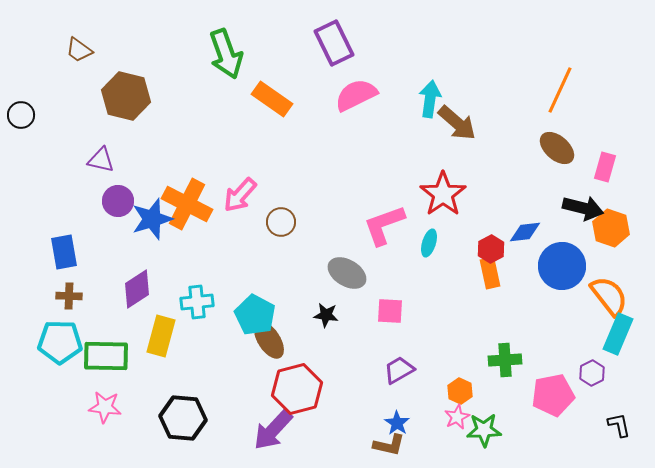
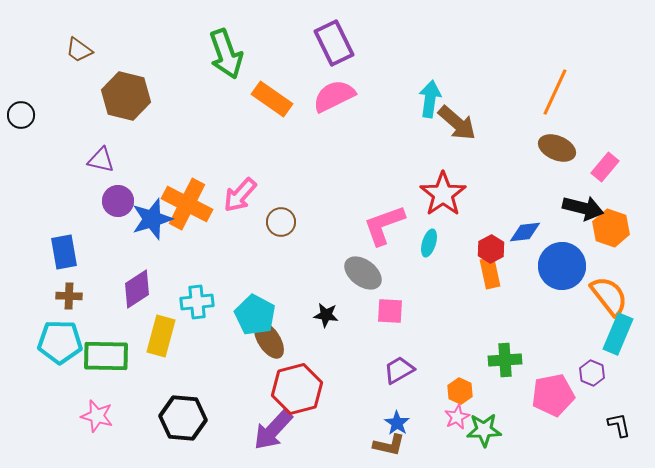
orange line at (560, 90): moved 5 px left, 2 px down
pink semicircle at (356, 95): moved 22 px left, 1 px down
brown ellipse at (557, 148): rotated 18 degrees counterclockwise
pink rectangle at (605, 167): rotated 24 degrees clockwise
gray ellipse at (347, 273): moved 16 px right; rotated 6 degrees clockwise
purple hexagon at (592, 373): rotated 10 degrees counterclockwise
pink star at (105, 407): moved 8 px left, 9 px down; rotated 8 degrees clockwise
